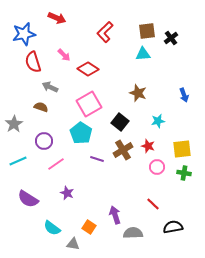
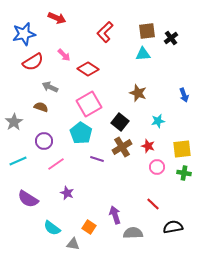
red semicircle: rotated 105 degrees counterclockwise
gray star: moved 2 px up
brown cross: moved 1 px left, 3 px up
